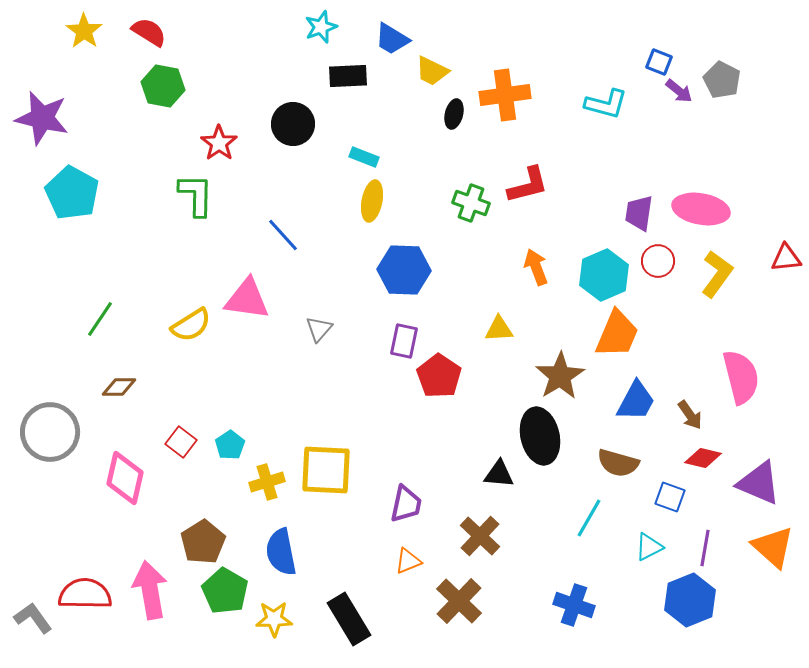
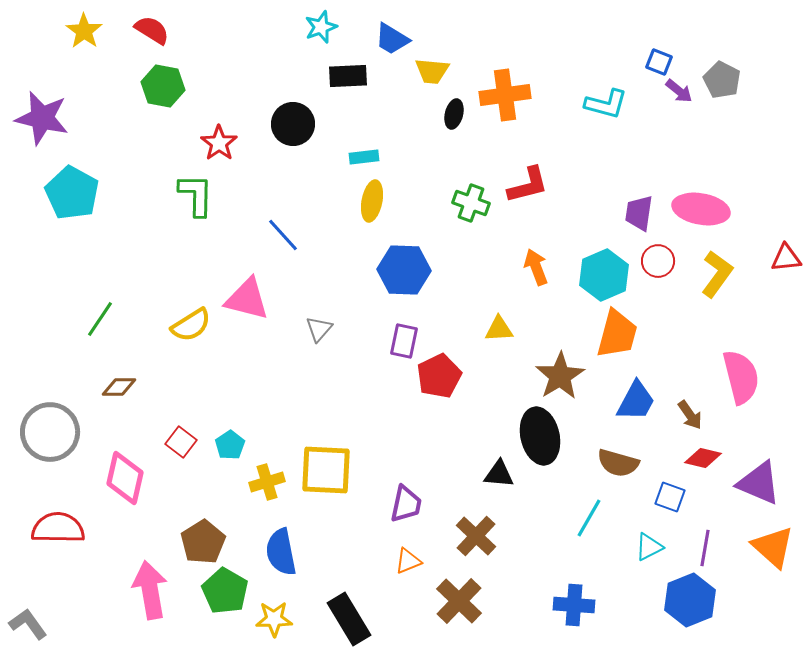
red semicircle at (149, 32): moved 3 px right, 2 px up
yellow trapezoid at (432, 71): rotated 21 degrees counterclockwise
cyan rectangle at (364, 157): rotated 28 degrees counterclockwise
pink triangle at (247, 299): rotated 6 degrees clockwise
orange trapezoid at (617, 334): rotated 8 degrees counterclockwise
red pentagon at (439, 376): rotated 12 degrees clockwise
brown cross at (480, 536): moved 4 px left
red semicircle at (85, 594): moved 27 px left, 66 px up
blue cross at (574, 605): rotated 15 degrees counterclockwise
gray L-shape at (33, 618): moved 5 px left, 6 px down
